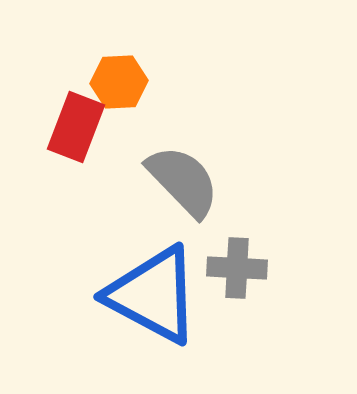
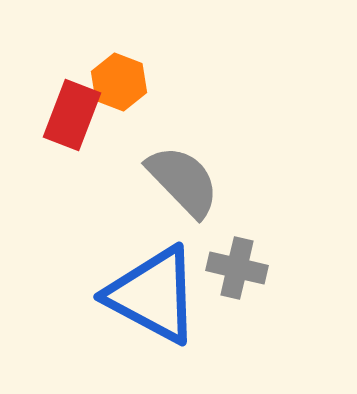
orange hexagon: rotated 24 degrees clockwise
red rectangle: moved 4 px left, 12 px up
gray cross: rotated 10 degrees clockwise
